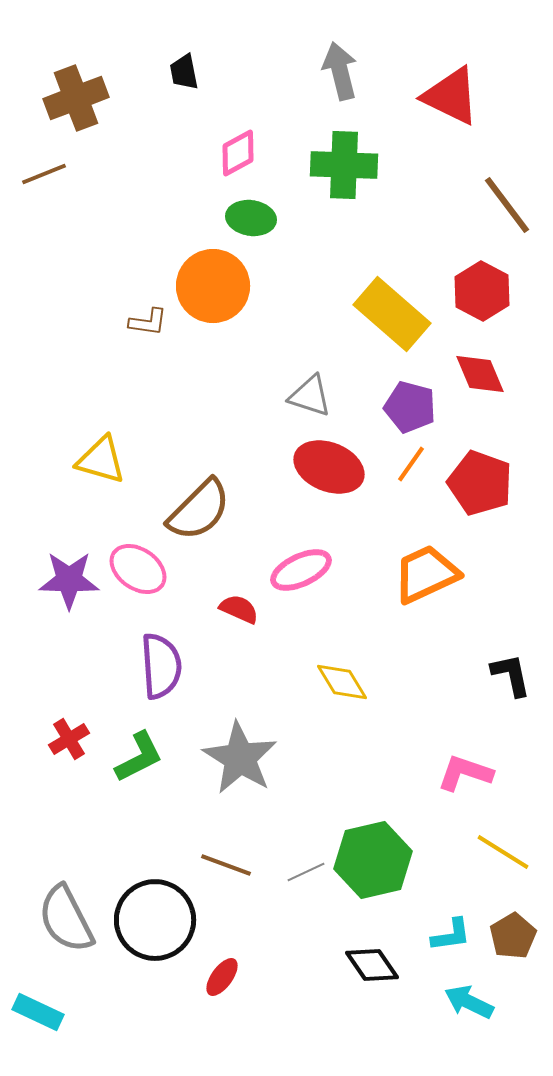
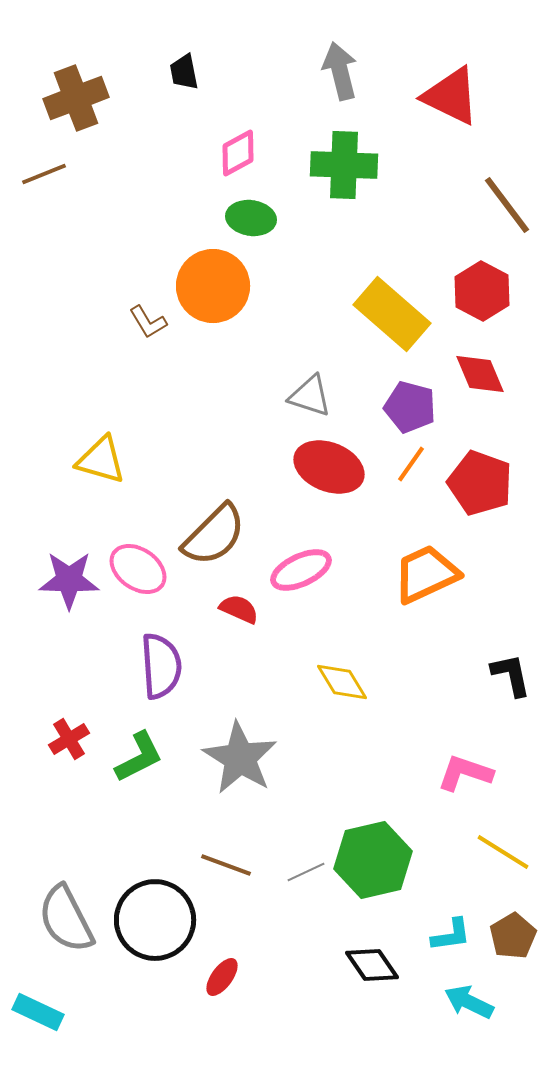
brown L-shape at (148, 322): rotated 51 degrees clockwise
brown semicircle at (199, 510): moved 15 px right, 25 px down
